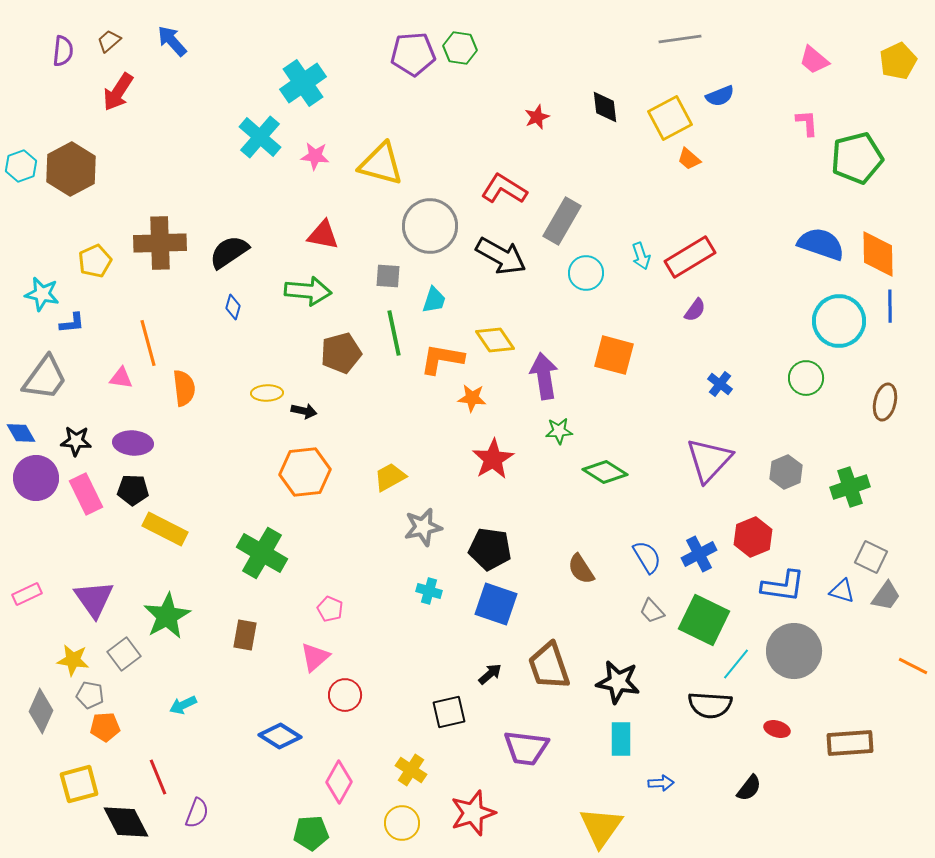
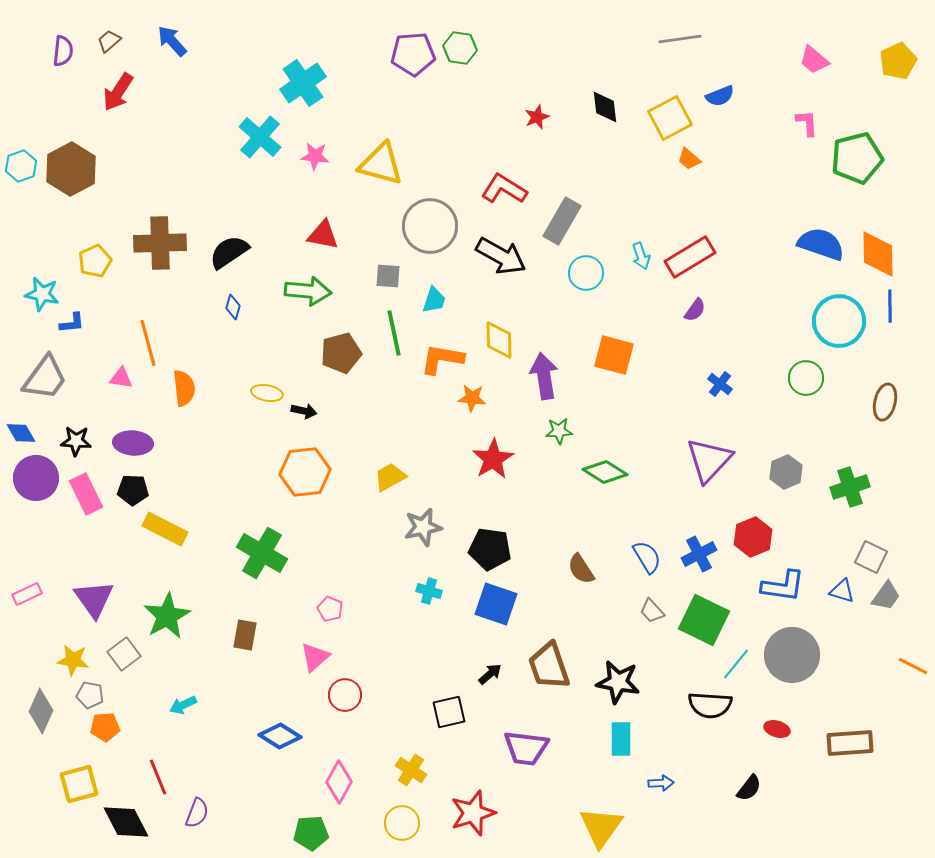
yellow diamond at (495, 340): moved 4 px right; rotated 33 degrees clockwise
yellow ellipse at (267, 393): rotated 12 degrees clockwise
gray circle at (794, 651): moved 2 px left, 4 px down
